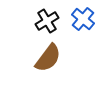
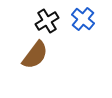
brown semicircle: moved 13 px left, 3 px up
